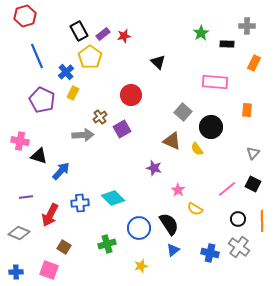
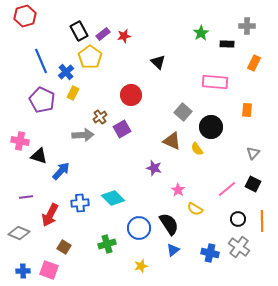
blue line at (37, 56): moved 4 px right, 5 px down
blue cross at (16, 272): moved 7 px right, 1 px up
